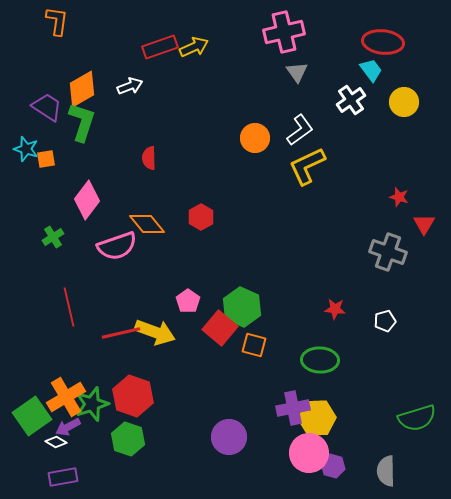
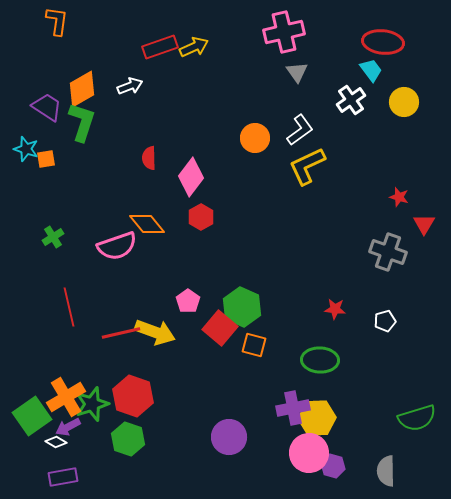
pink diamond at (87, 200): moved 104 px right, 23 px up
